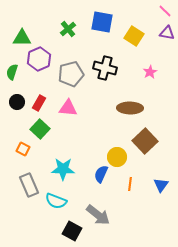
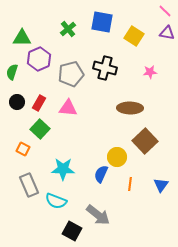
pink star: rotated 24 degrees clockwise
